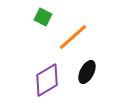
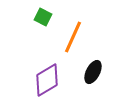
orange line: rotated 24 degrees counterclockwise
black ellipse: moved 6 px right
